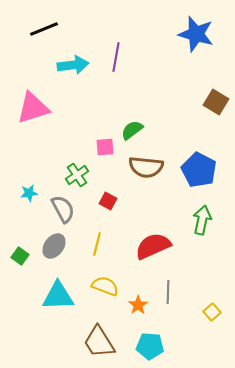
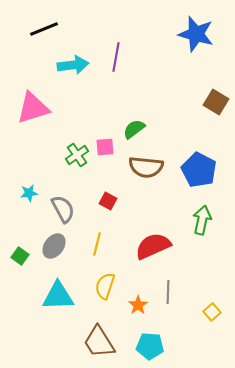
green semicircle: moved 2 px right, 1 px up
green cross: moved 20 px up
yellow semicircle: rotated 92 degrees counterclockwise
